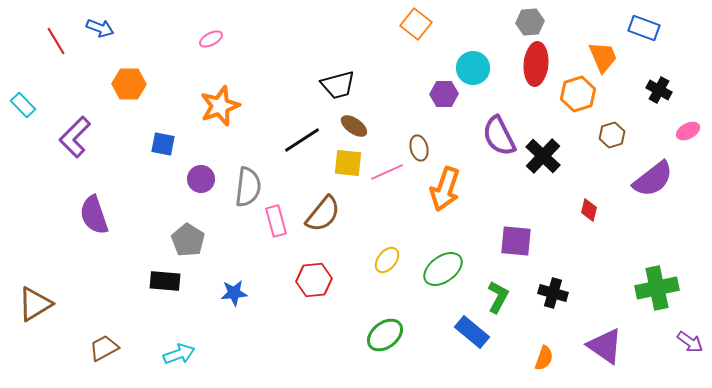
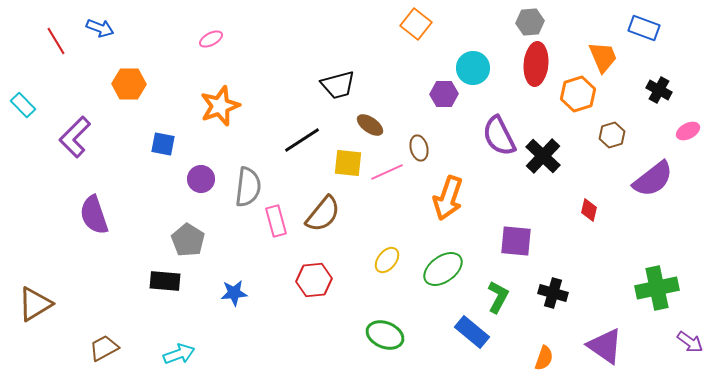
brown ellipse at (354, 126): moved 16 px right, 1 px up
orange arrow at (445, 189): moved 3 px right, 9 px down
green ellipse at (385, 335): rotated 60 degrees clockwise
